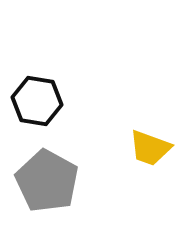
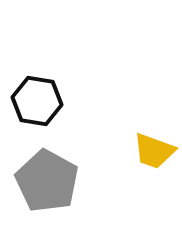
yellow trapezoid: moved 4 px right, 3 px down
